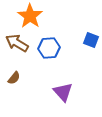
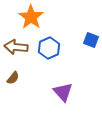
orange star: moved 1 px right, 1 px down
brown arrow: moved 1 px left, 4 px down; rotated 25 degrees counterclockwise
blue hexagon: rotated 20 degrees counterclockwise
brown semicircle: moved 1 px left
